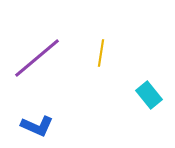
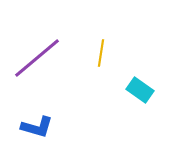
cyan rectangle: moved 9 px left, 5 px up; rotated 16 degrees counterclockwise
blue L-shape: moved 1 px down; rotated 8 degrees counterclockwise
